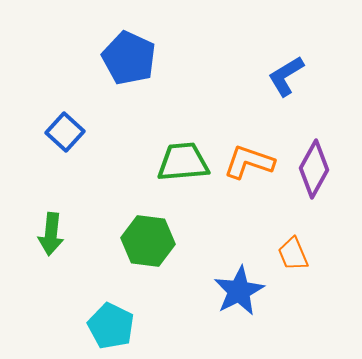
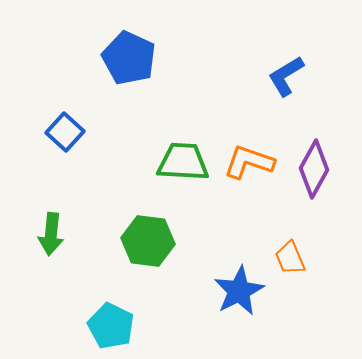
green trapezoid: rotated 8 degrees clockwise
orange trapezoid: moved 3 px left, 4 px down
